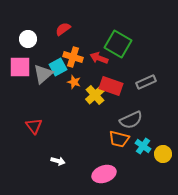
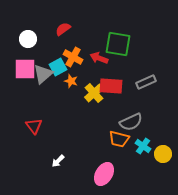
green square: rotated 20 degrees counterclockwise
orange cross: rotated 12 degrees clockwise
pink square: moved 5 px right, 2 px down
orange star: moved 3 px left, 1 px up
red rectangle: rotated 15 degrees counterclockwise
yellow cross: moved 1 px left, 2 px up
gray semicircle: moved 2 px down
white arrow: rotated 120 degrees clockwise
pink ellipse: rotated 40 degrees counterclockwise
